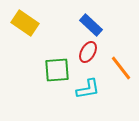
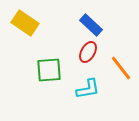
green square: moved 8 px left
